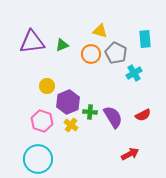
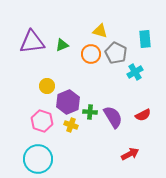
cyan cross: moved 1 px right, 1 px up
yellow cross: rotated 16 degrees counterclockwise
